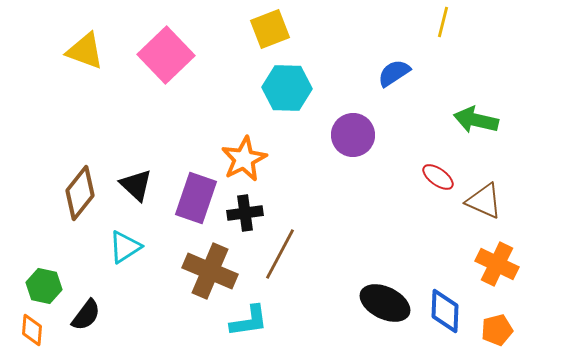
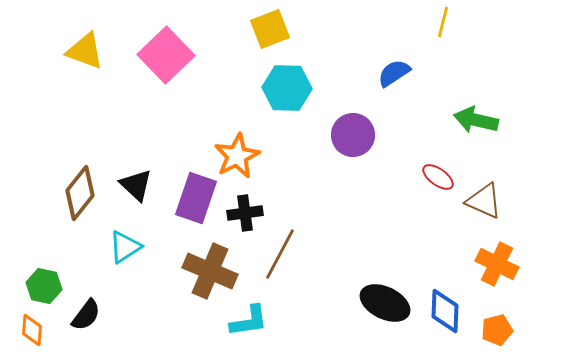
orange star: moved 7 px left, 3 px up
